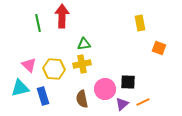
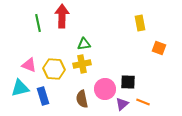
pink triangle: rotated 21 degrees counterclockwise
orange line: rotated 48 degrees clockwise
